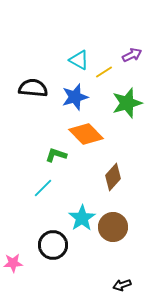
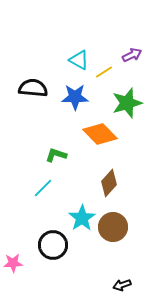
blue star: rotated 16 degrees clockwise
orange diamond: moved 14 px right
brown diamond: moved 4 px left, 6 px down
